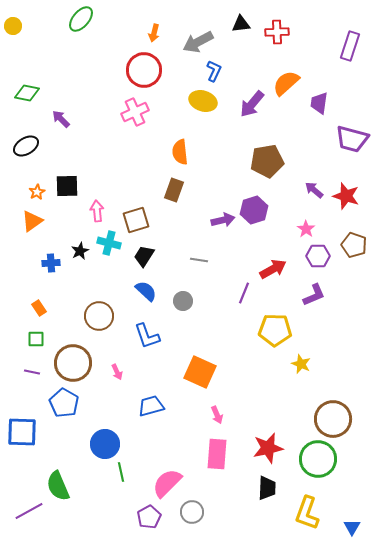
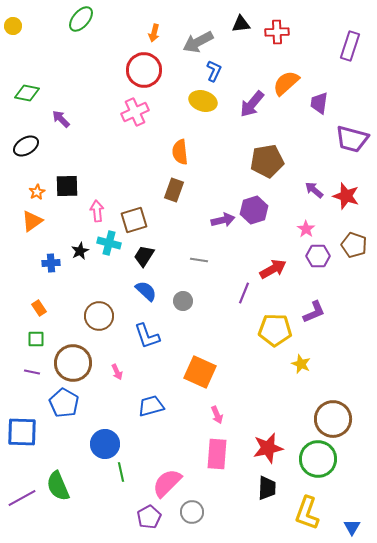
brown square at (136, 220): moved 2 px left
purple L-shape at (314, 295): moved 17 px down
purple line at (29, 511): moved 7 px left, 13 px up
